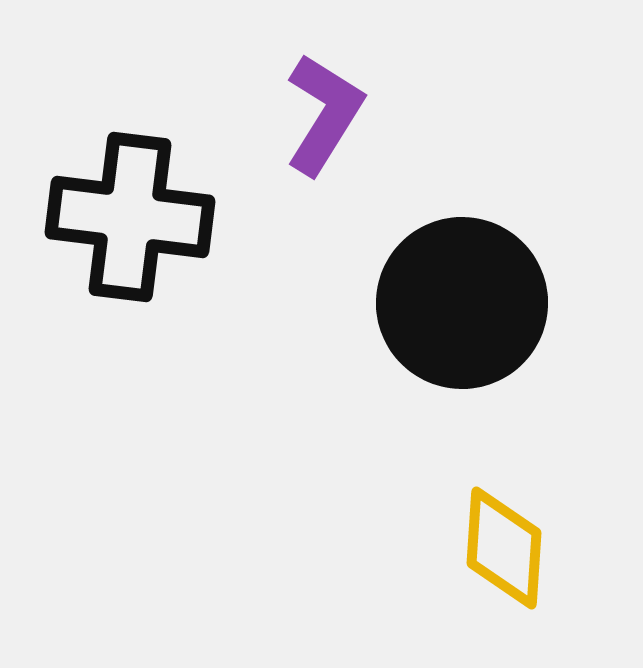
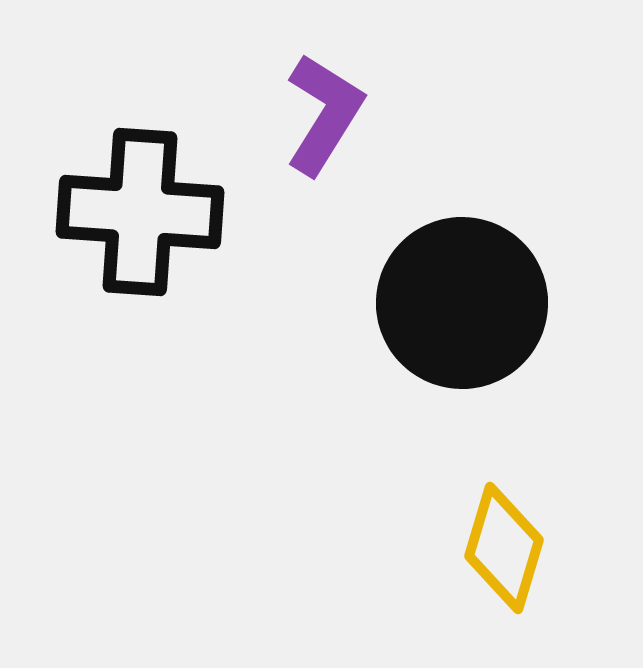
black cross: moved 10 px right, 5 px up; rotated 3 degrees counterclockwise
yellow diamond: rotated 13 degrees clockwise
